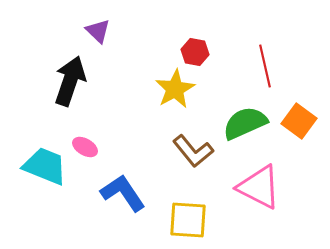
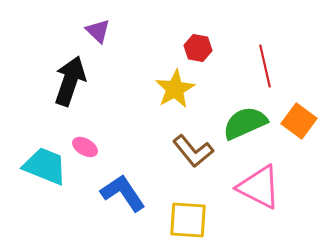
red hexagon: moved 3 px right, 4 px up
